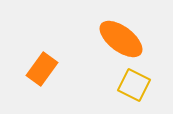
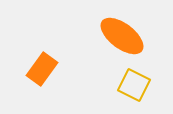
orange ellipse: moved 1 px right, 3 px up
